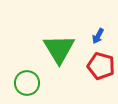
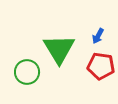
red pentagon: rotated 8 degrees counterclockwise
green circle: moved 11 px up
